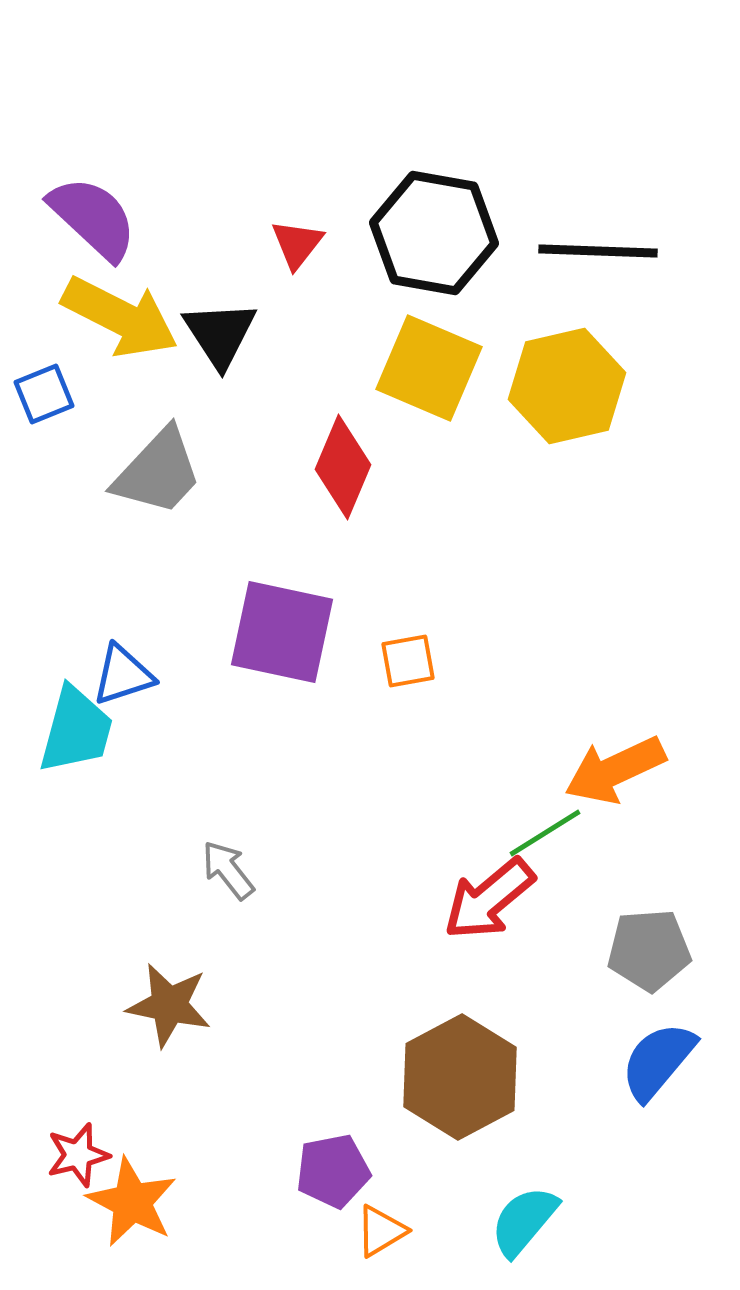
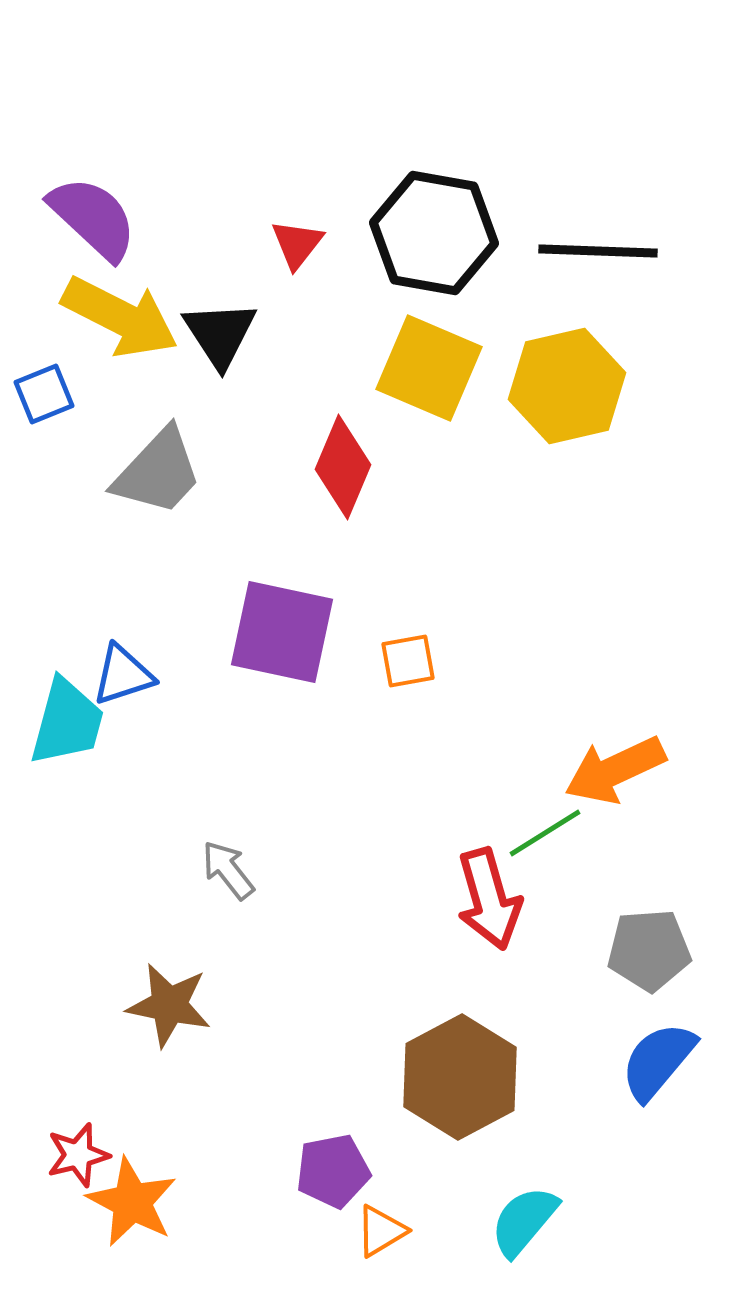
cyan trapezoid: moved 9 px left, 8 px up
red arrow: rotated 66 degrees counterclockwise
